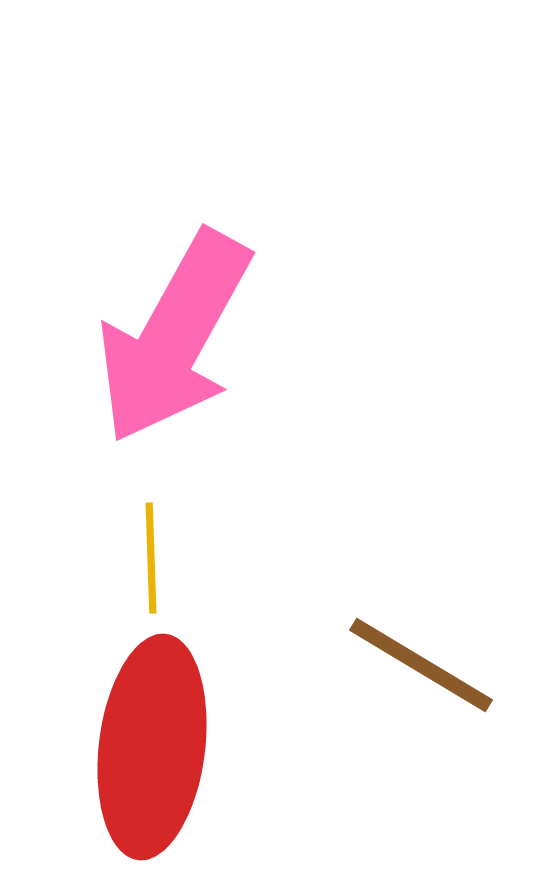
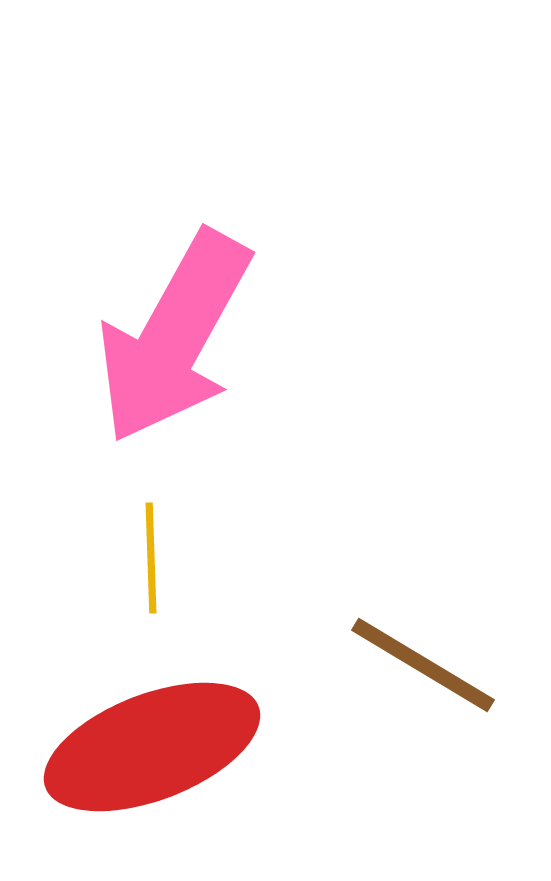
brown line: moved 2 px right
red ellipse: rotated 62 degrees clockwise
